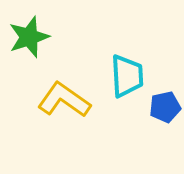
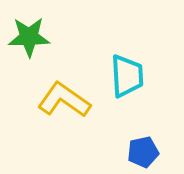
green star: rotated 18 degrees clockwise
blue pentagon: moved 22 px left, 45 px down
